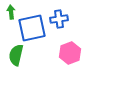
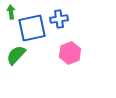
green semicircle: rotated 30 degrees clockwise
